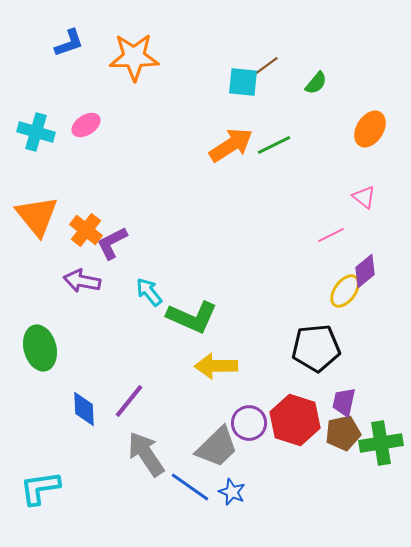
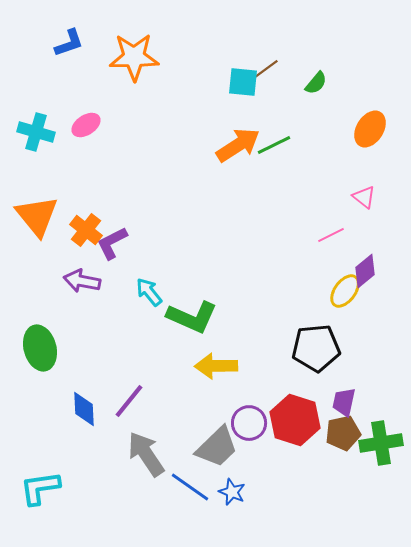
brown line: moved 3 px down
orange arrow: moved 7 px right
